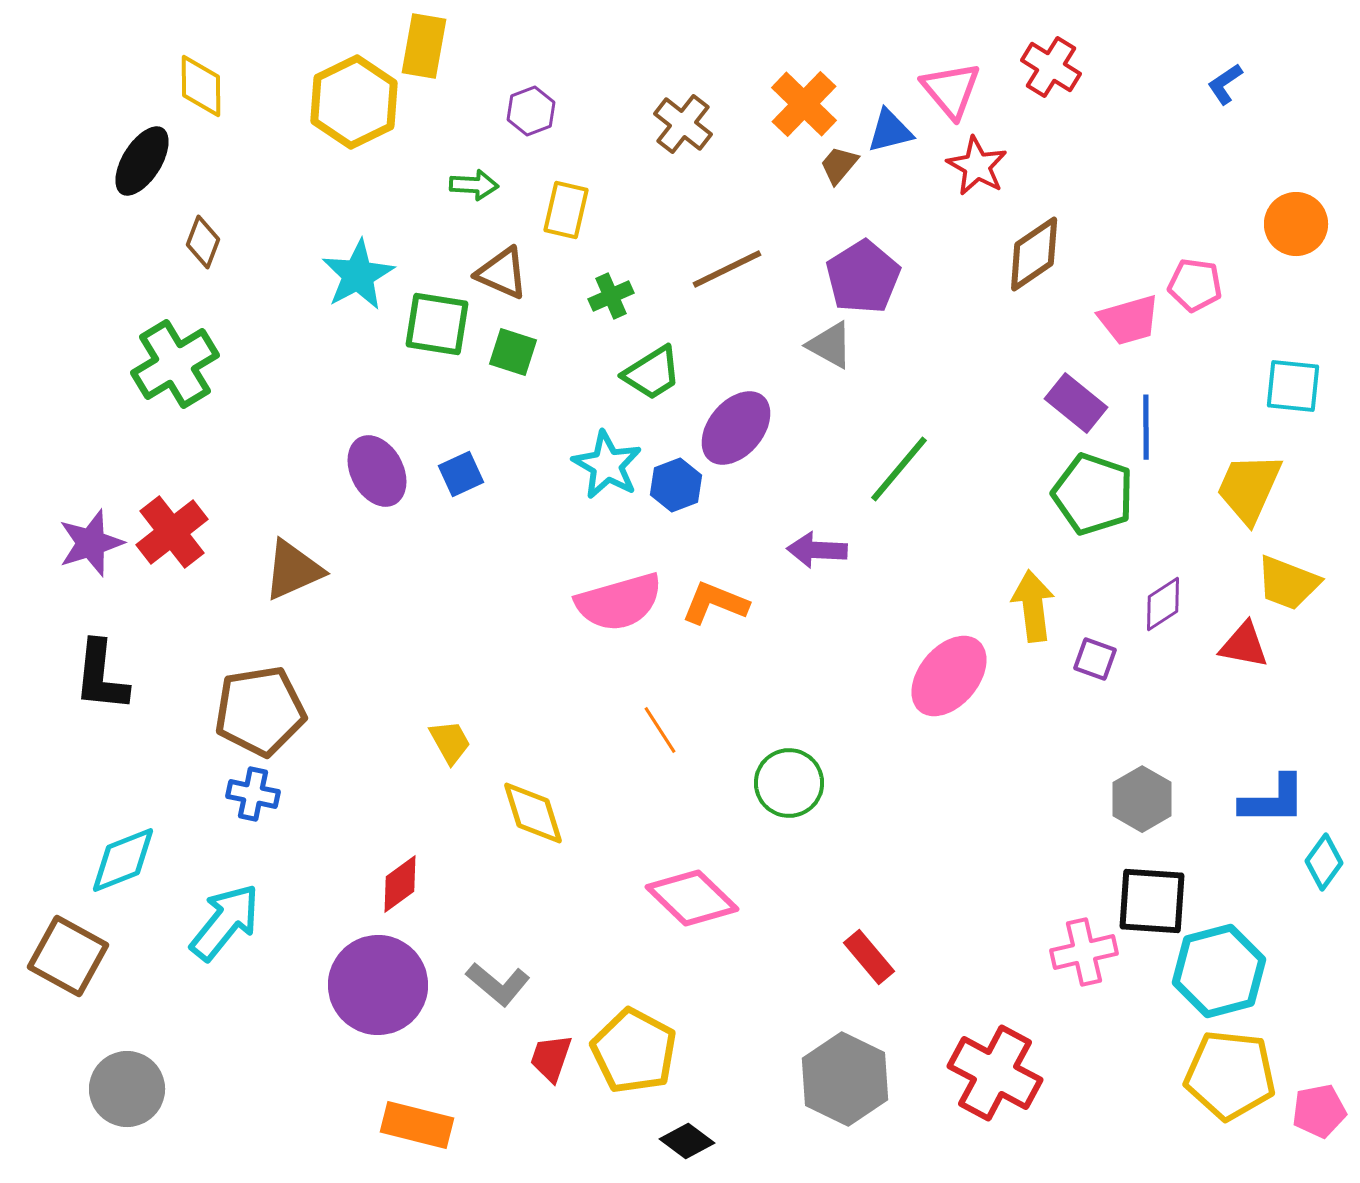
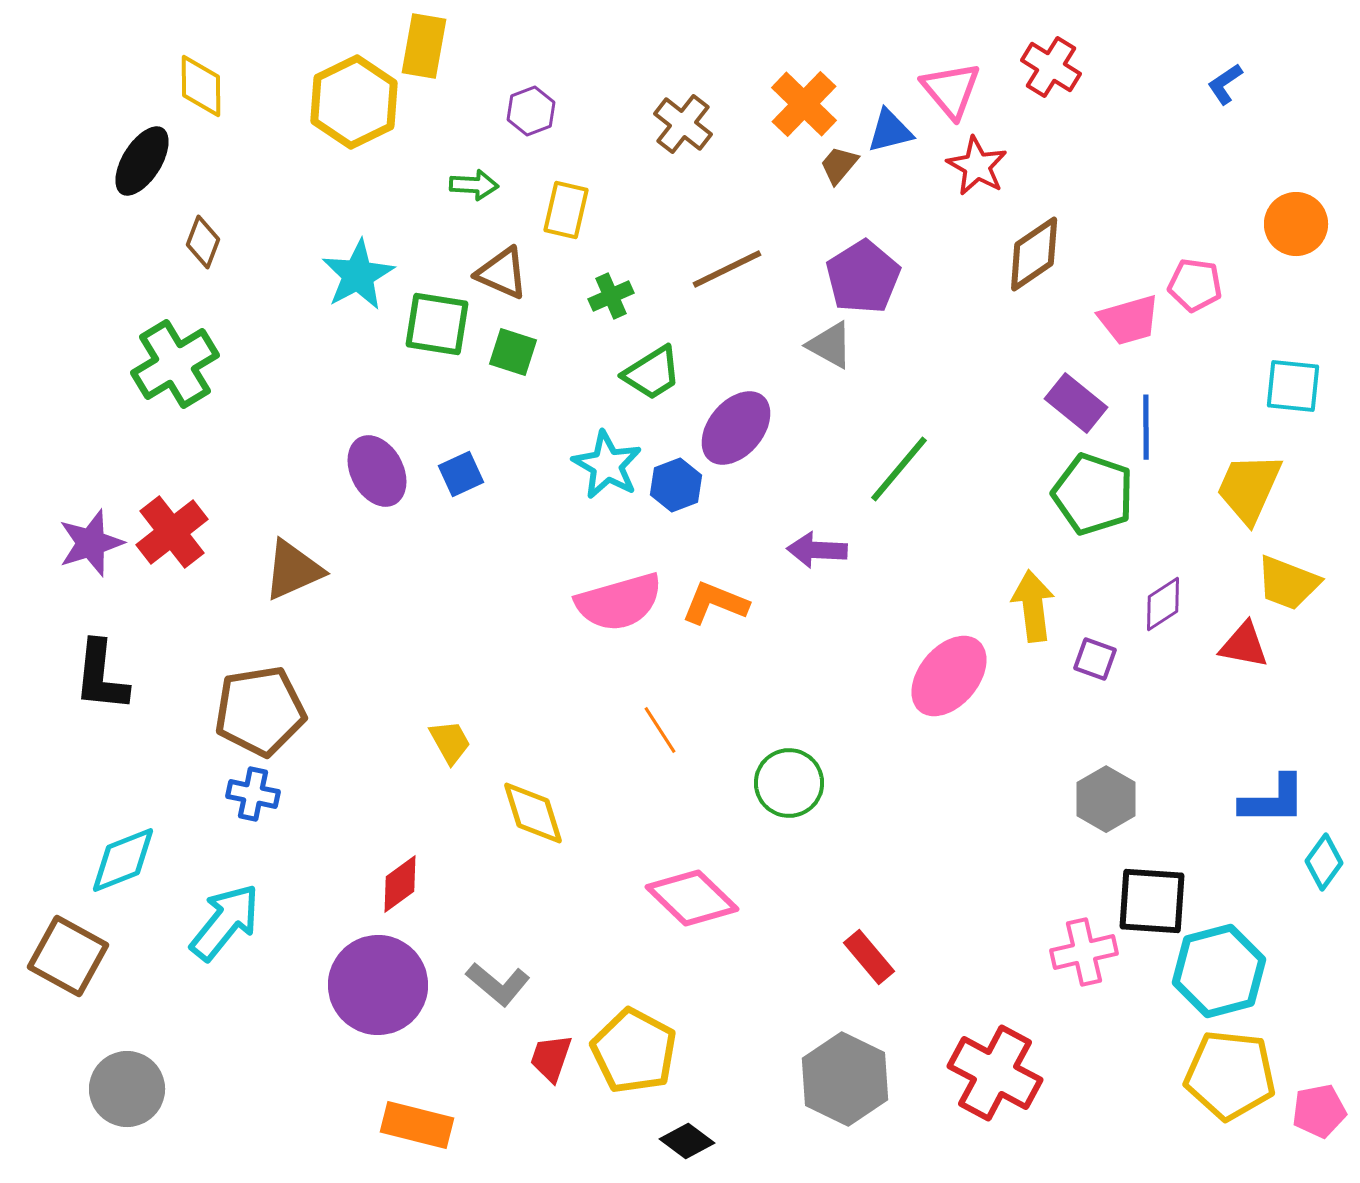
gray hexagon at (1142, 799): moved 36 px left
